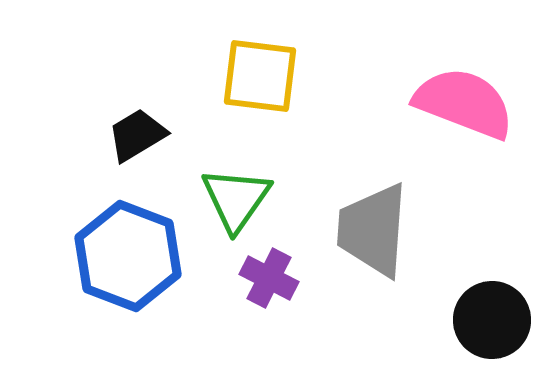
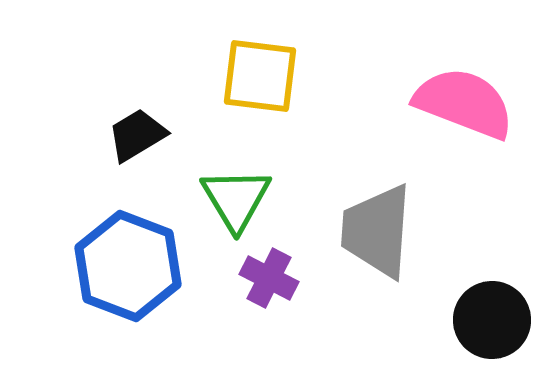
green triangle: rotated 6 degrees counterclockwise
gray trapezoid: moved 4 px right, 1 px down
blue hexagon: moved 10 px down
